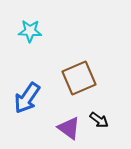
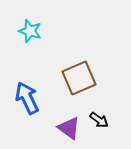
cyan star: rotated 15 degrees clockwise
blue arrow: rotated 120 degrees clockwise
